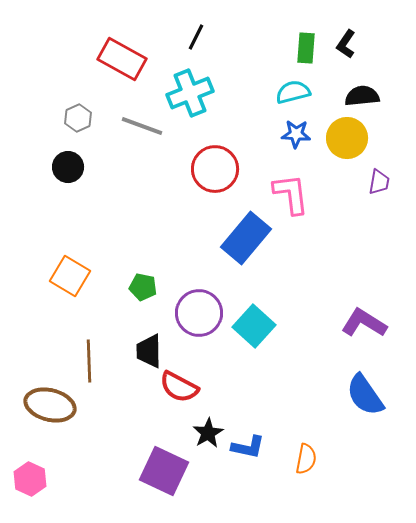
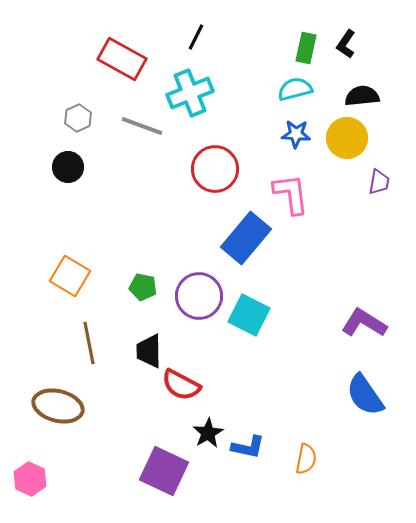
green rectangle: rotated 8 degrees clockwise
cyan semicircle: moved 2 px right, 3 px up
purple circle: moved 17 px up
cyan square: moved 5 px left, 11 px up; rotated 15 degrees counterclockwise
brown line: moved 18 px up; rotated 9 degrees counterclockwise
red semicircle: moved 2 px right, 2 px up
brown ellipse: moved 8 px right, 1 px down
